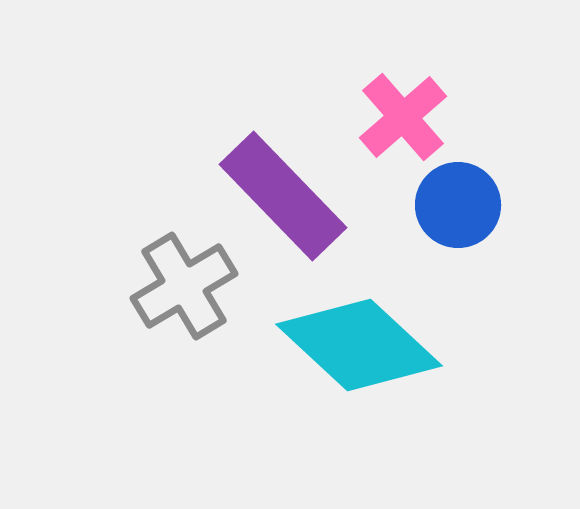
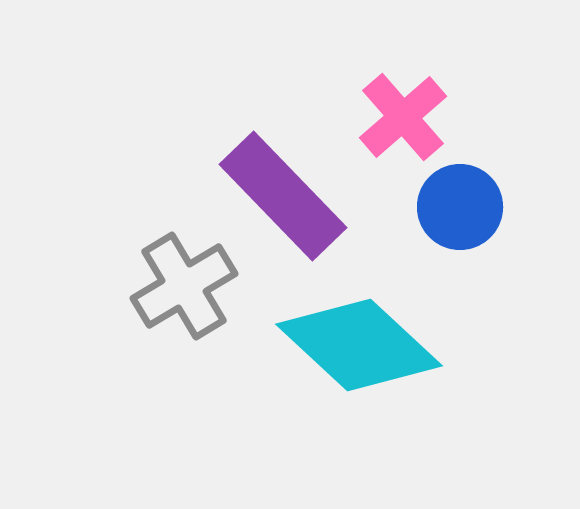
blue circle: moved 2 px right, 2 px down
